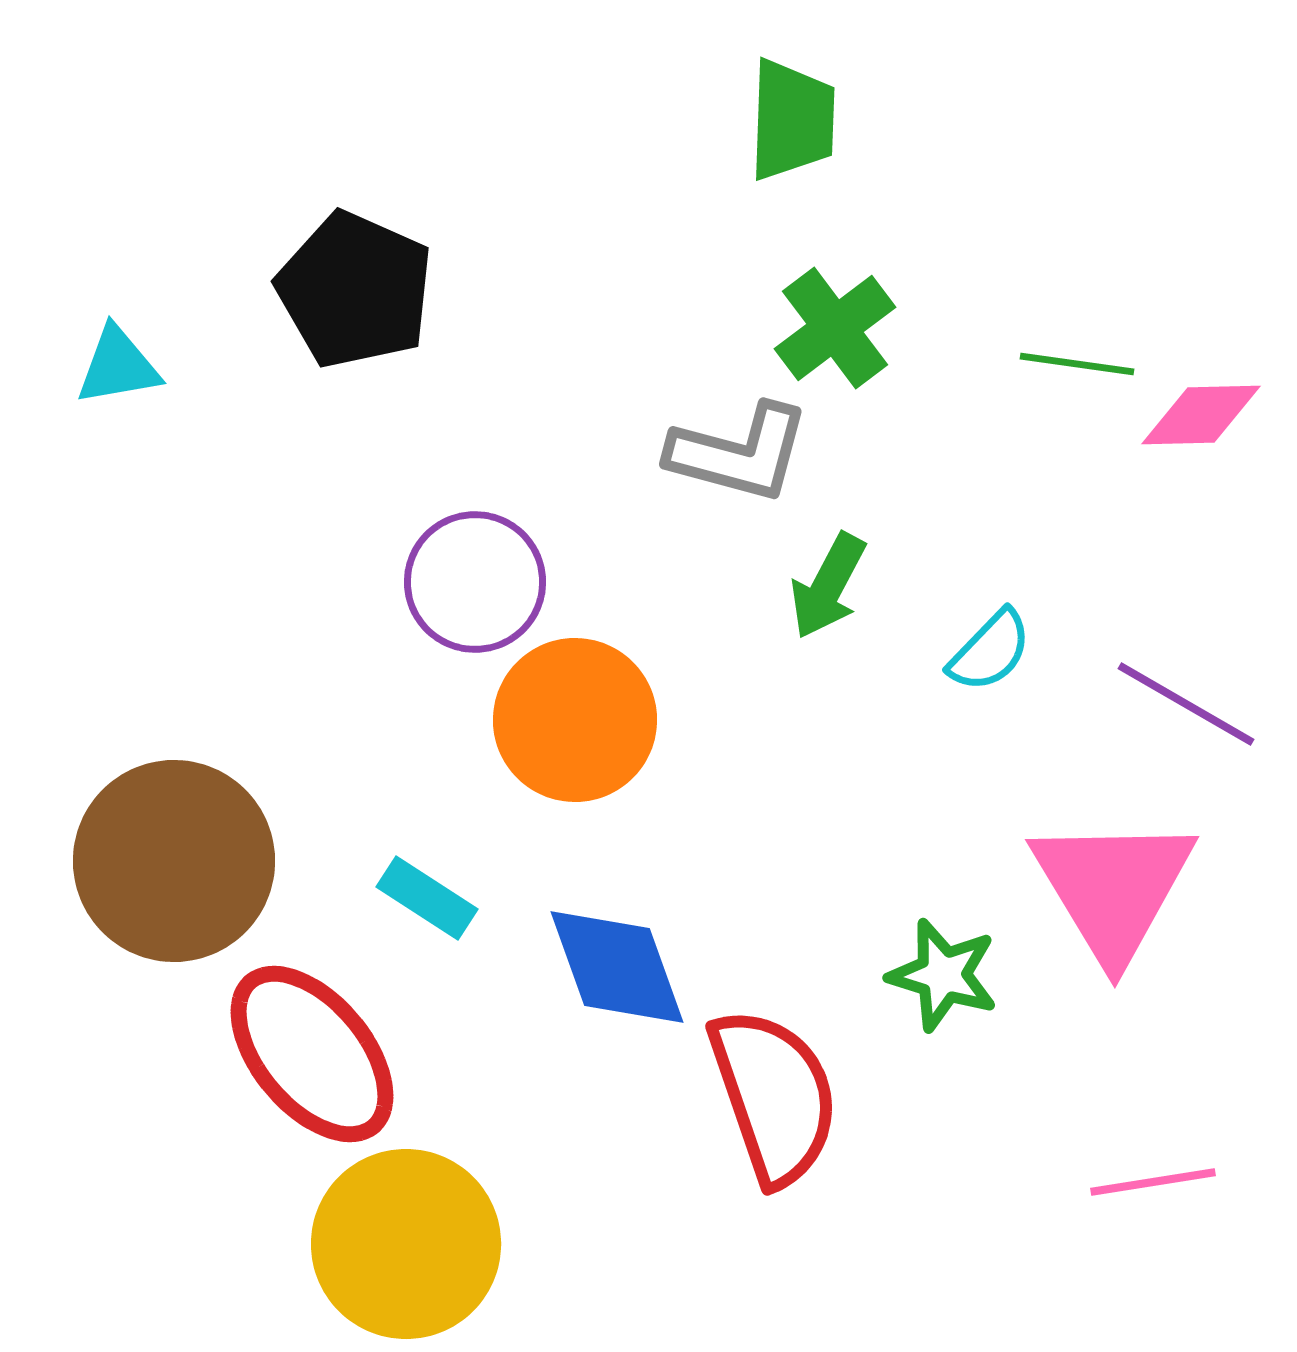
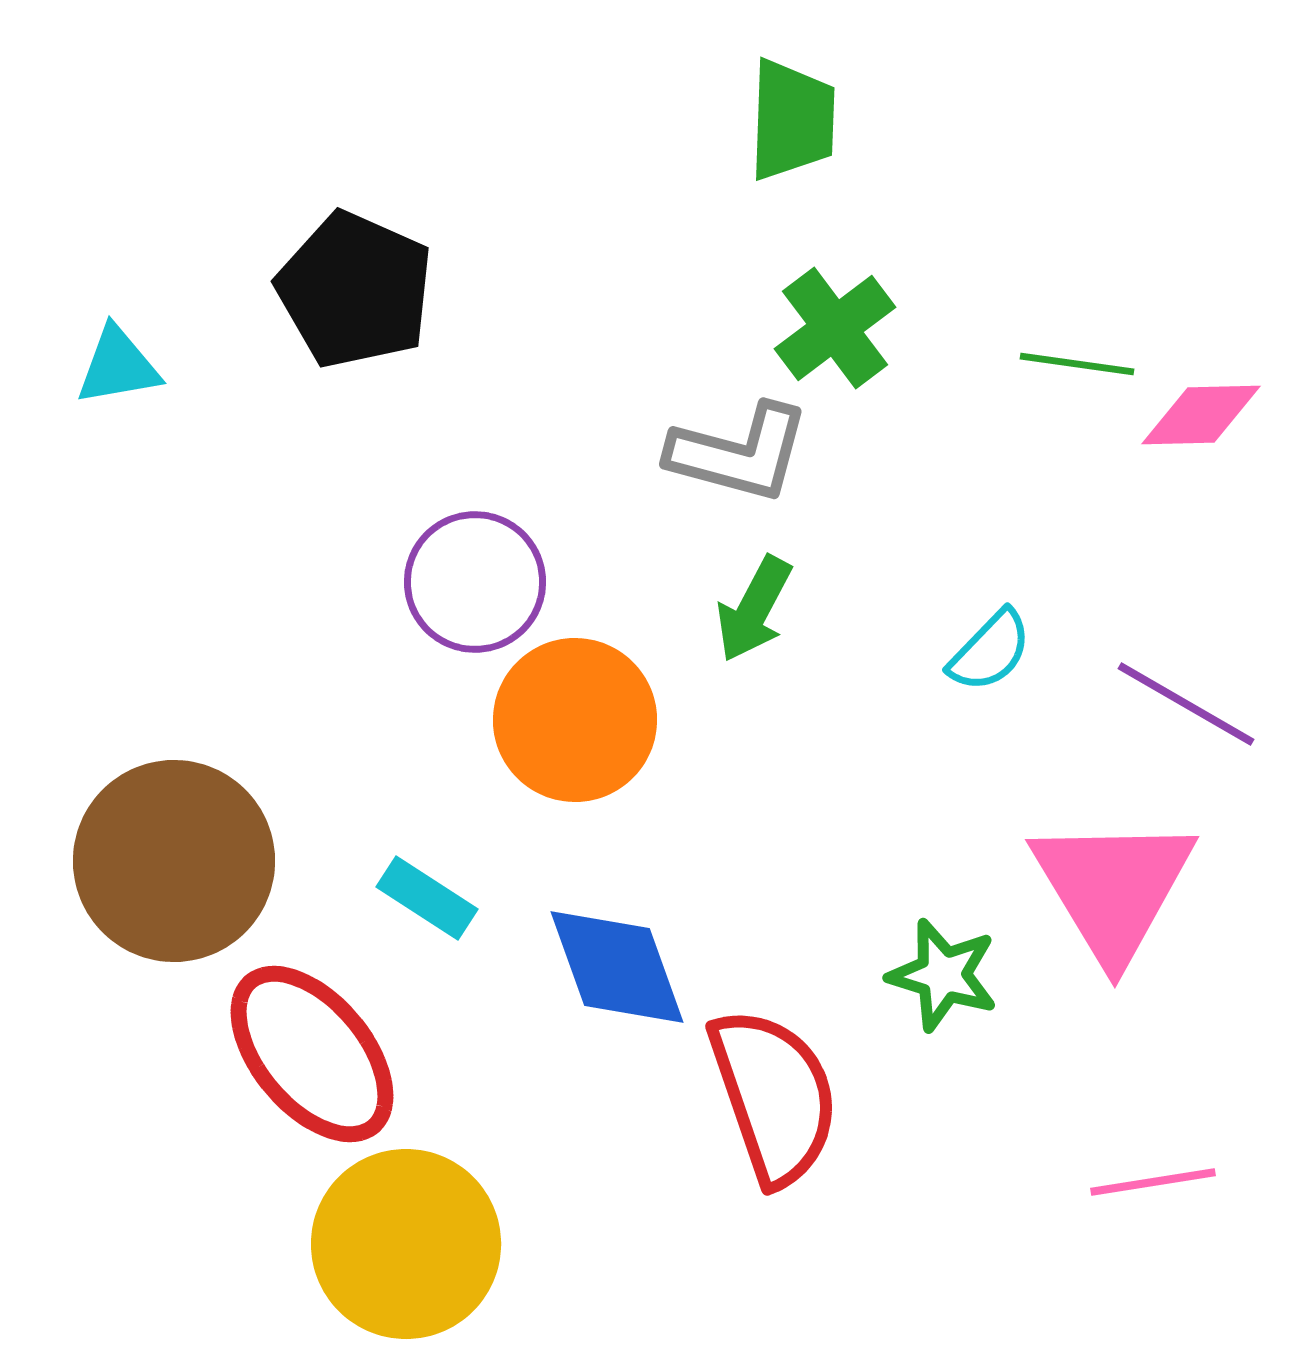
green arrow: moved 74 px left, 23 px down
